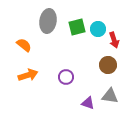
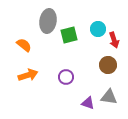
green square: moved 8 px left, 8 px down
gray triangle: moved 1 px left, 1 px down
